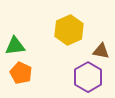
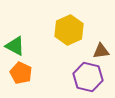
green triangle: rotated 35 degrees clockwise
brown triangle: rotated 18 degrees counterclockwise
purple hexagon: rotated 16 degrees counterclockwise
